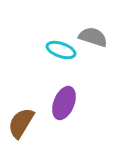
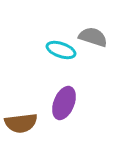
brown semicircle: rotated 128 degrees counterclockwise
